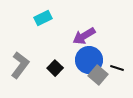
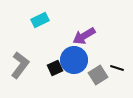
cyan rectangle: moved 3 px left, 2 px down
blue circle: moved 15 px left
black square: rotated 21 degrees clockwise
gray square: rotated 18 degrees clockwise
